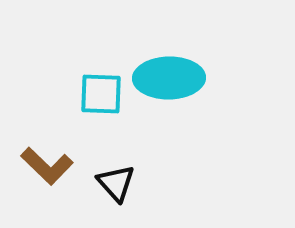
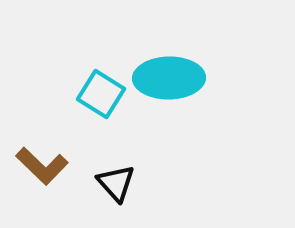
cyan square: rotated 30 degrees clockwise
brown L-shape: moved 5 px left
